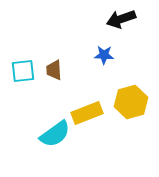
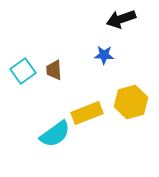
cyan square: rotated 30 degrees counterclockwise
